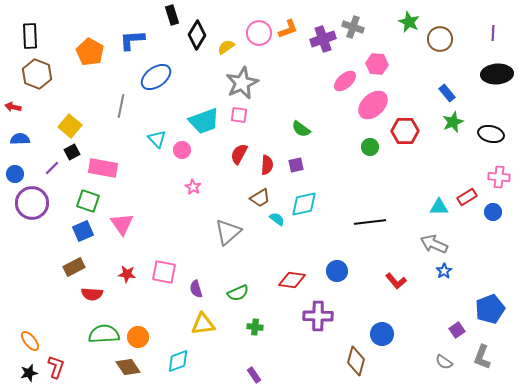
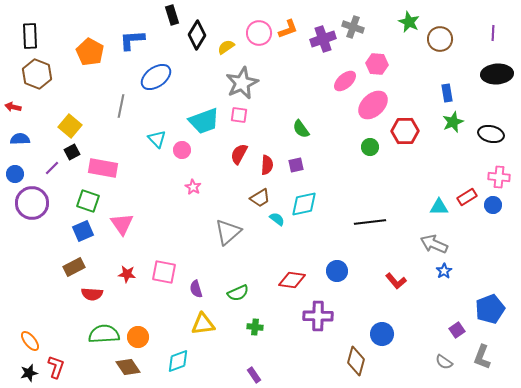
blue rectangle at (447, 93): rotated 30 degrees clockwise
green semicircle at (301, 129): rotated 18 degrees clockwise
blue circle at (493, 212): moved 7 px up
